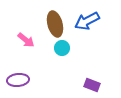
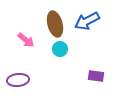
cyan circle: moved 2 px left, 1 px down
purple rectangle: moved 4 px right, 9 px up; rotated 14 degrees counterclockwise
